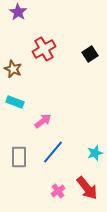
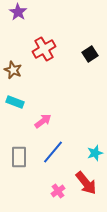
brown star: moved 1 px down
red arrow: moved 1 px left, 5 px up
